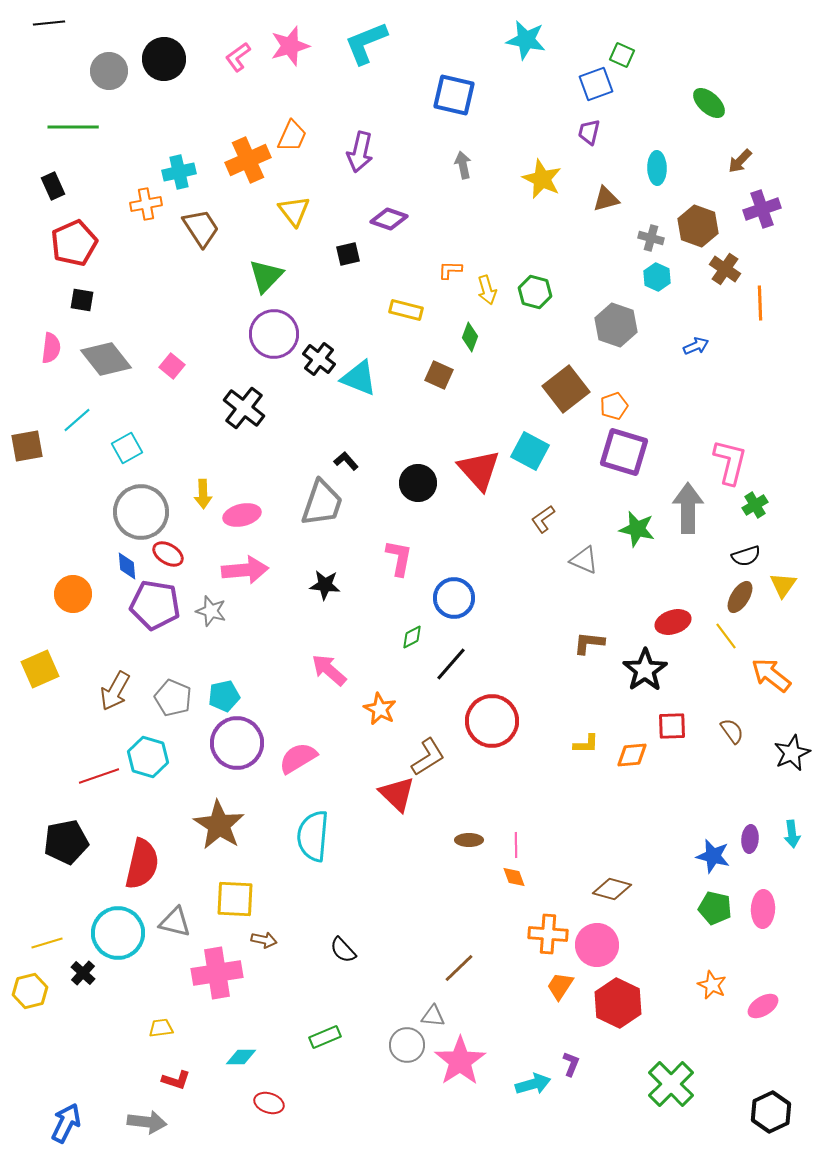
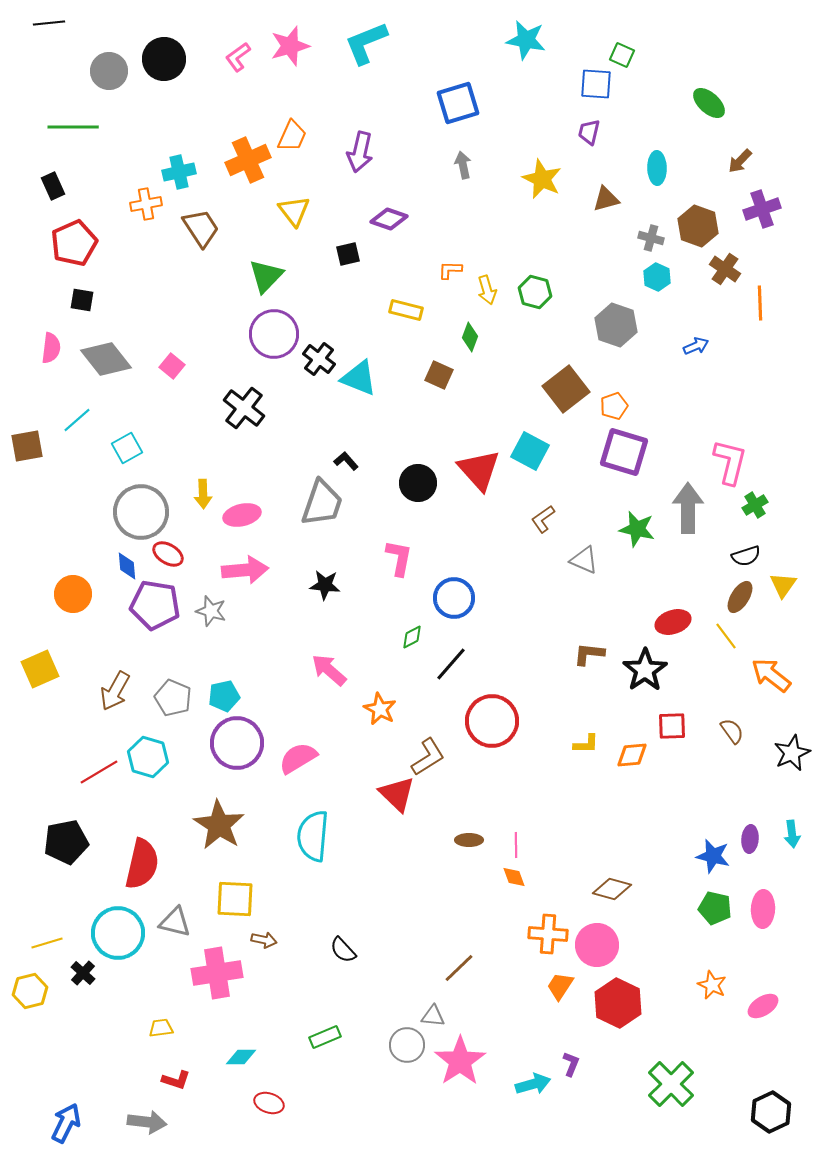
blue square at (596, 84): rotated 24 degrees clockwise
blue square at (454, 95): moved 4 px right, 8 px down; rotated 30 degrees counterclockwise
brown L-shape at (589, 643): moved 11 px down
red line at (99, 776): moved 4 px up; rotated 12 degrees counterclockwise
